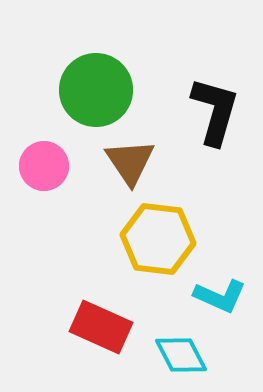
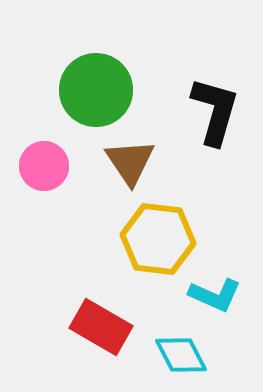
cyan L-shape: moved 5 px left, 1 px up
red rectangle: rotated 6 degrees clockwise
